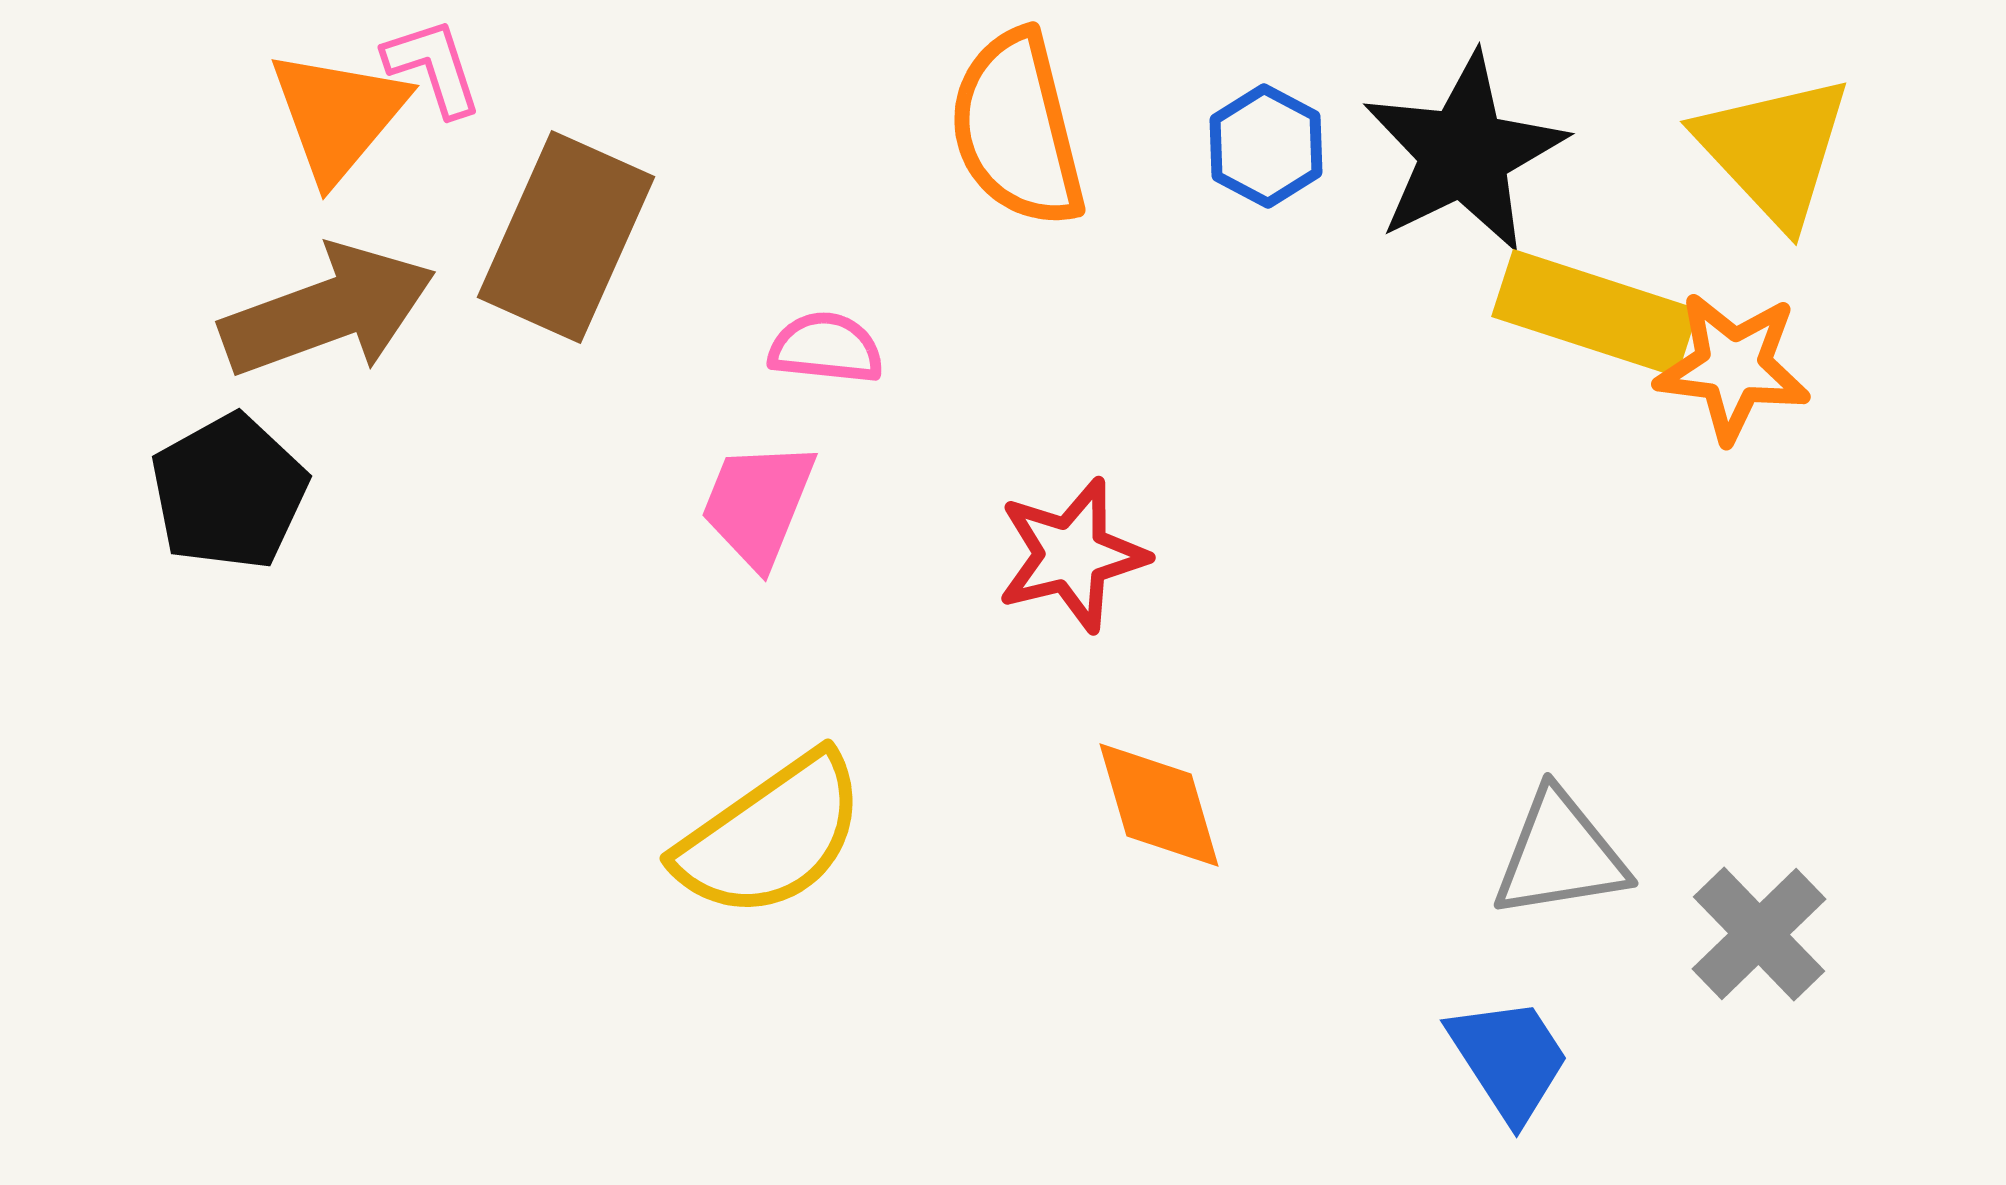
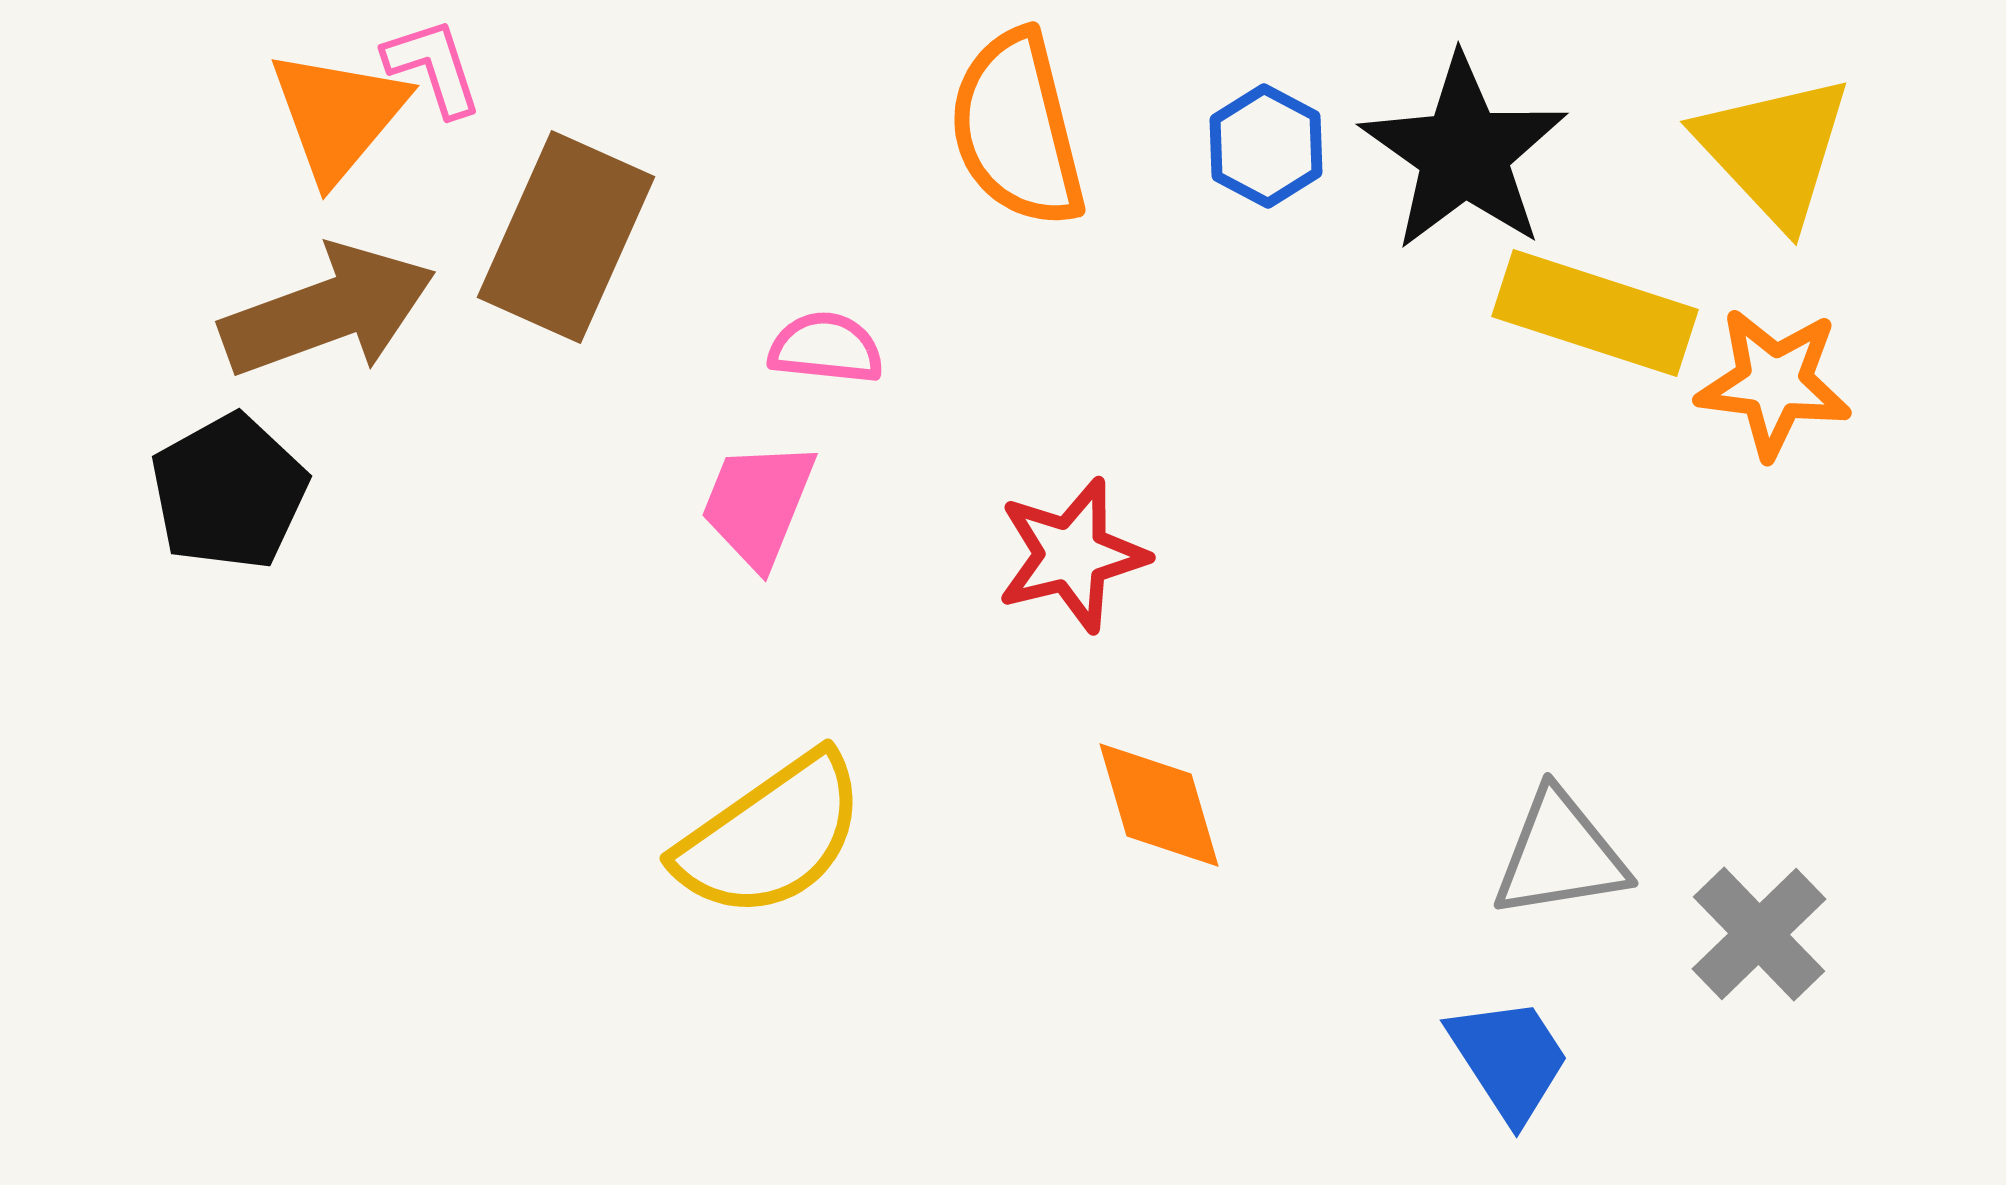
black star: rotated 11 degrees counterclockwise
orange star: moved 41 px right, 16 px down
